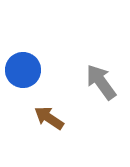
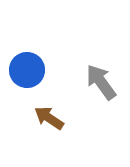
blue circle: moved 4 px right
